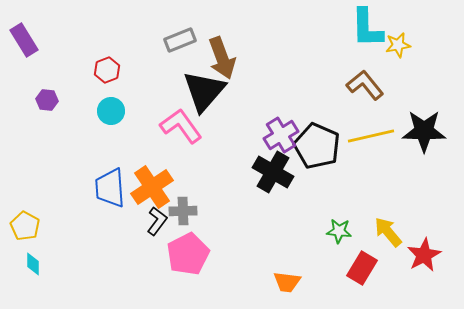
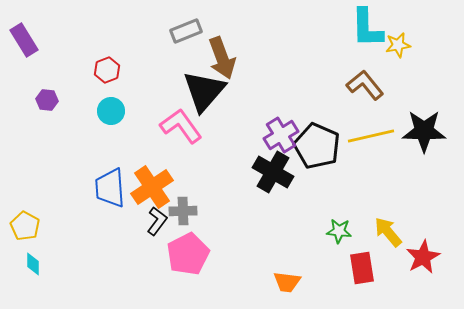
gray rectangle: moved 6 px right, 9 px up
red star: moved 1 px left, 2 px down
red rectangle: rotated 40 degrees counterclockwise
